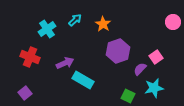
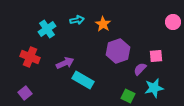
cyan arrow: moved 2 px right; rotated 32 degrees clockwise
pink square: moved 1 px up; rotated 32 degrees clockwise
